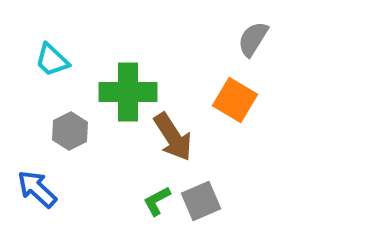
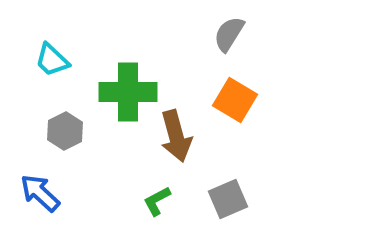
gray semicircle: moved 24 px left, 5 px up
gray hexagon: moved 5 px left
brown arrow: moved 3 px right, 1 px up; rotated 18 degrees clockwise
blue arrow: moved 3 px right, 4 px down
gray square: moved 27 px right, 2 px up
